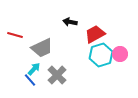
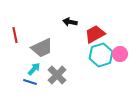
red line: rotated 63 degrees clockwise
blue line: moved 2 px down; rotated 32 degrees counterclockwise
